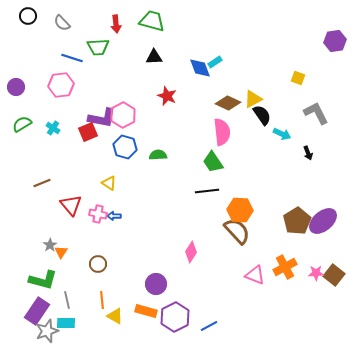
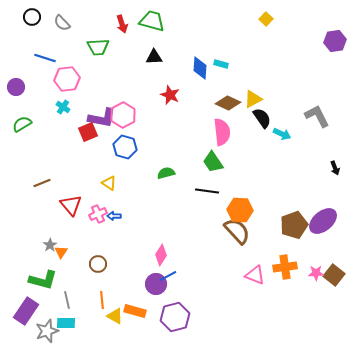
black circle at (28, 16): moved 4 px right, 1 px down
red arrow at (116, 24): moved 6 px right; rotated 12 degrees counterclockwise
blue line at (72, 58): moved 27 px left
cyan rectangle at (215, 62): moved 6 px right, 2 px down; rotated 48 degrees clockwise
blue diamond at (200, 68): rotated 25 degrees clockwise
yellow square at (298, 78): moved 32 px left, 59 px up; rotated 24 degrees clockwise
pink hexagon at (61, 85): moved 6 px right, 6 px up
red star at (167, 96): moved 3 px right, 1 px up
gray L-shape at (316, 113): moved 1 px right, 3 px down
black semicircle at (262, 115): moved 3 px down
cyan cross at (53, 128): moved 10 px right, 21 px up
black arrow at (308, 153): moved 27 px right, 15 px down
green semicircle at (158, 155): moved 8 px right, 18 px down; rotated 12 degrees counterclockwise
black line at (207, 191): rotated 15 degrees clockwise
pink cross at (98, 214): rotated 36 degrees counterclockwise
brown pentagon at (297, 221): moved 3 px left, 4 px down; rotated 12 degrees clockwise
pink diamond at (191, 252): moved 30 px left, 3 px down
orange cross at (285, 267): rotated 20 degrees clockwise
purple rectangle at (37, 311): moved 11 px left
orange rectangle at (146, 311): moved 11 px left
purple hexagon at (175, 317): rotated 12 degrees clockwise
blue line at (209, 326): moved 41 px left, 50 px up
